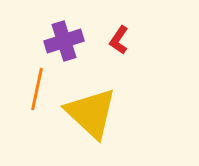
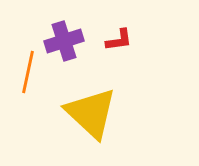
red L-shape: rotated 132 degrees counterclockwise
orange line: moved 9 px left, 17 px up
